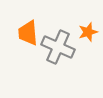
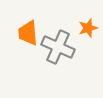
orange star: moved 4 px up
